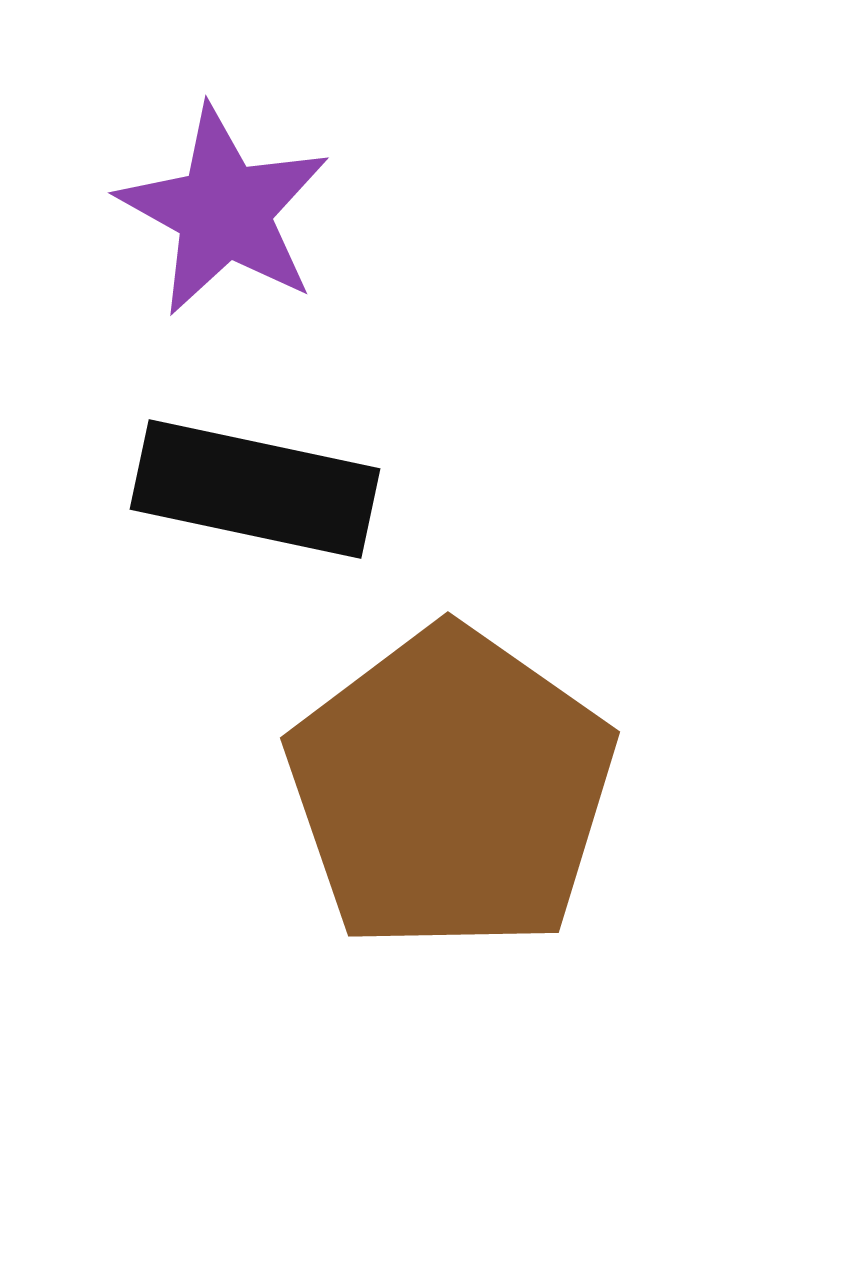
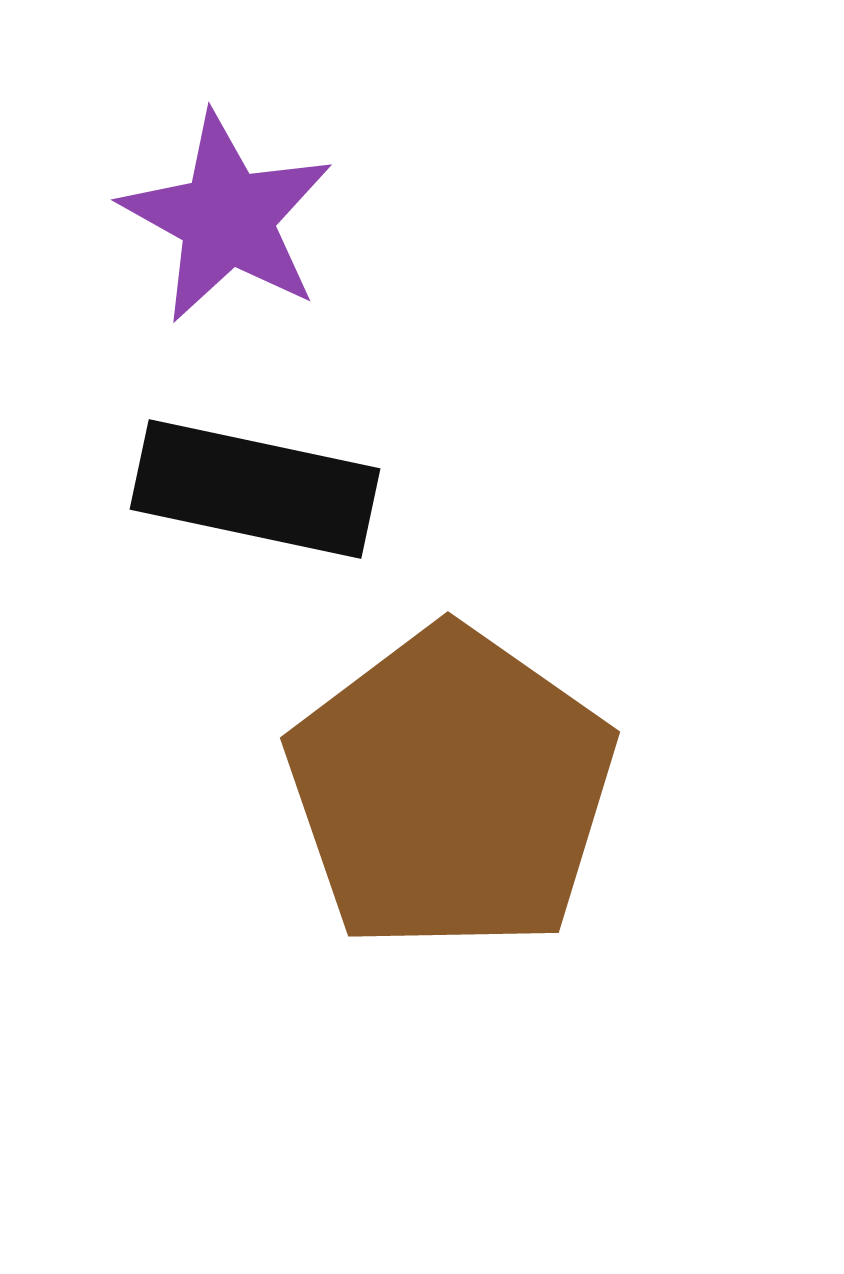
purple star: moved 3 px right, 7 px down
